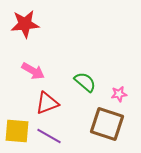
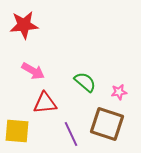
red star: moved 1 px left, 1 px down
pink star: moved 2 px up
red triangle: moved 2 px left; rotated 15 degrees clockwise
purple line: moved 22 px right, 2 px up; rotated 35 degrees clockwise
